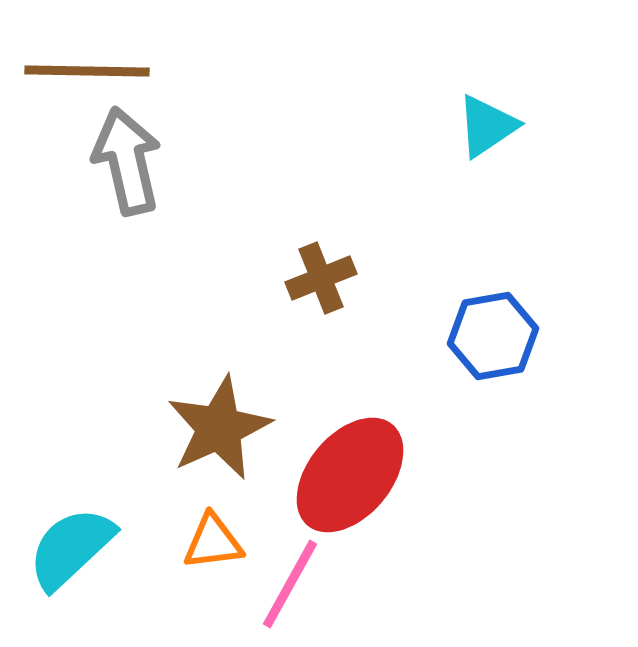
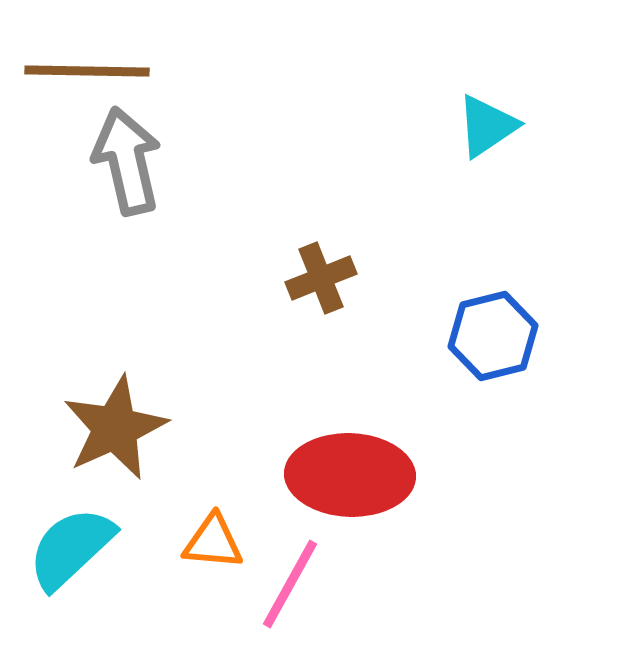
blue hexagon: rotated 4 degrees counterclockwise
brown star: moved 104 px left
red ellipse: rotated 52 degrees clockwise
orange triangle: rotated 12 degrees clockwise
